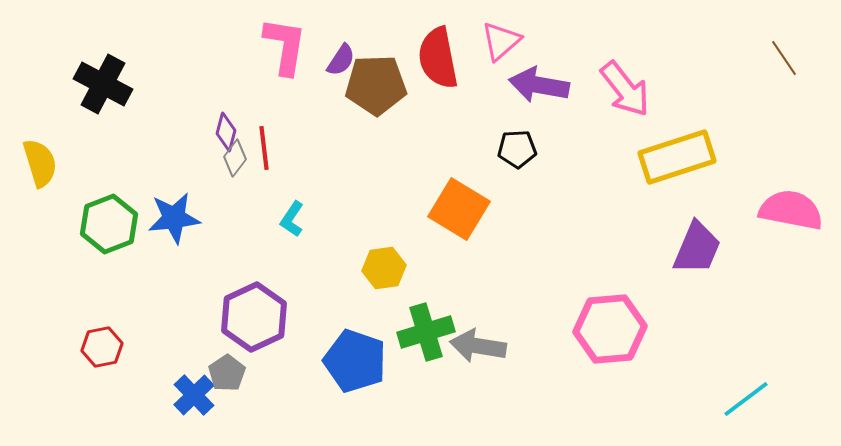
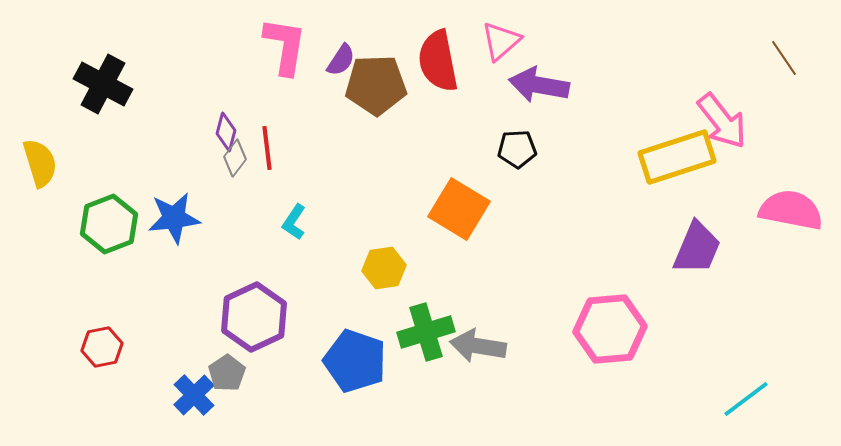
red semicircle: moved 3 px down
pink arrow: moved 97 px right, 32 px down
red line: moved 3 px right
cyan L-shape: moved 2 px right, 3 px down
